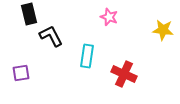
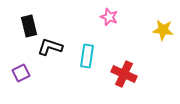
black rectangle: moved 12 px down
black L-shape: moved 1 px left, 11 px down; rotated 45 degrees counterclockwise
purple square: rotated 18 degrees counterclockwise
